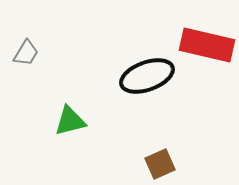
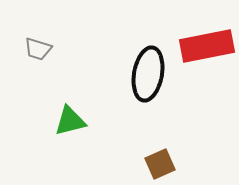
red rectangle: moved 1 px down; rotated 24 degrees counterclockwise
gray trapezoid: moved 12 px right, 4 px up; rotated 76 degrees clockwise
black ellipse: moved 1 px right, 2 px up; rotated 60 degrees counterclockwise
